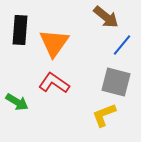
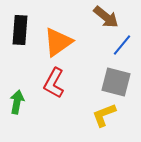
orange triangle: moved 4 px right, 1 px up; rotated 20 degrees clockwise
red L-shape: rotated 96 degrees counterclockwise
green arrow: rotated 110 degrees counterclockwise
